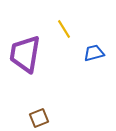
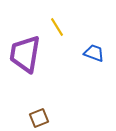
yellow line: moved 7 px left, 2 px up
blue trapezoid: rotated 35 degrees clockwise
